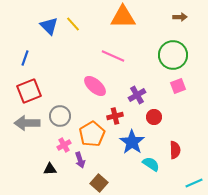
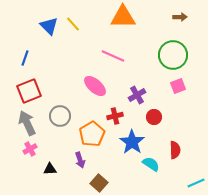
gray arrow: rotated 65 degrees clockwise
pink cross: moved 34 px left, 4 px down
cyan line: moved 2 px right
